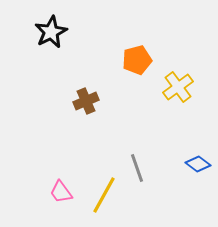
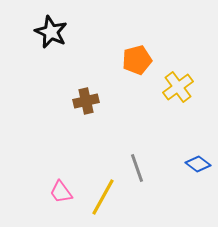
black star: rotated 20 degrees counterclockwise
brown cross: rotated 10 degrees clockwise
yellow line: moved 1 px left, 2 px down
